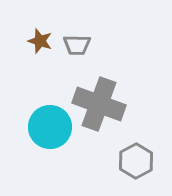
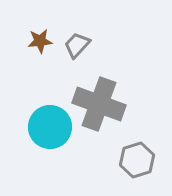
brown star: rotated 25 degrees counterclockwise
gray trapezoid: rotated 132 degrees clockwise
gray hexagon: moved 1 px right, 1 px up; rotated 12 degrees clockwise
